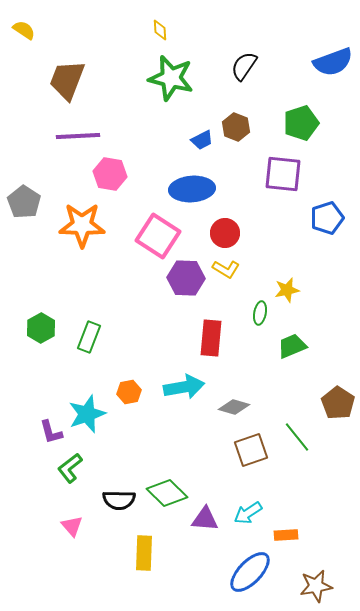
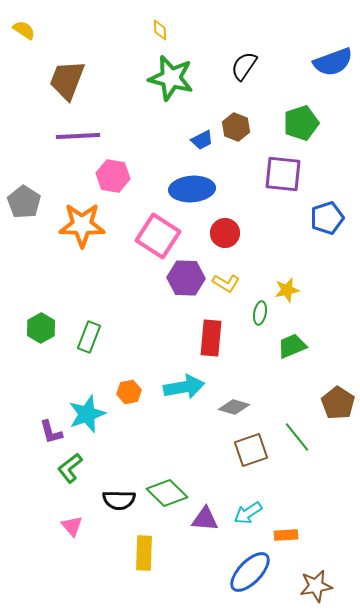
pink hexagon at (110, 174): moved 3 px right, 2 px down
yellow L-shape at (226, 269): moved 14 px down
